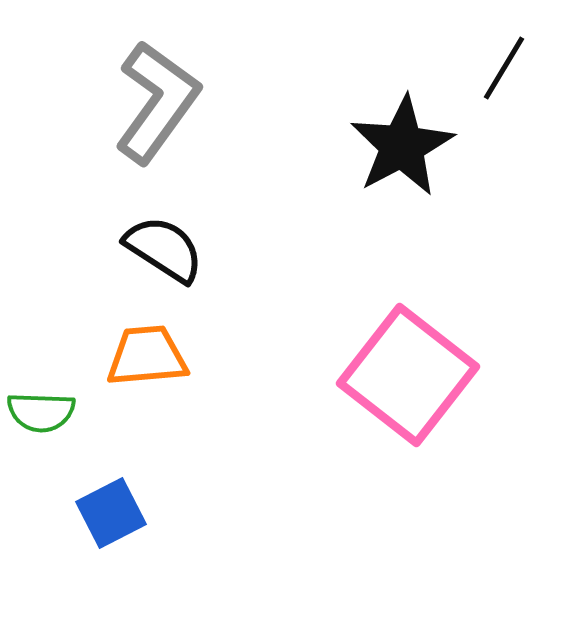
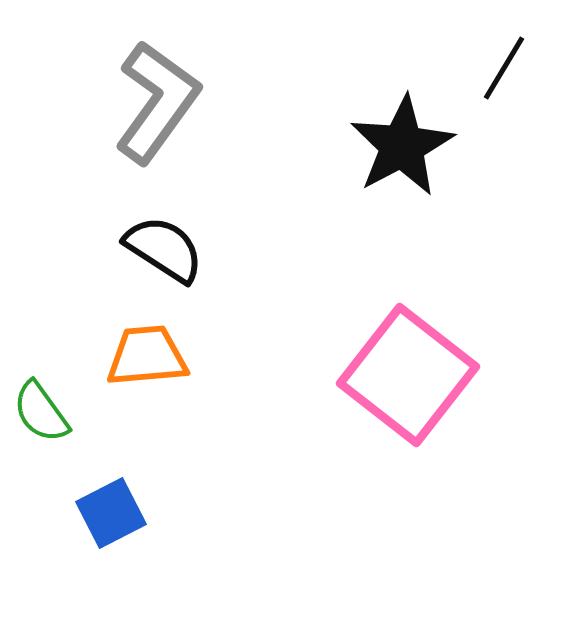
green semicircle: rotated 52 degrees clockwise
